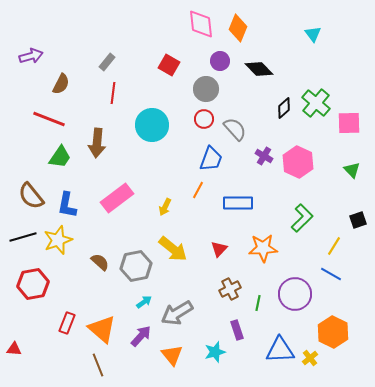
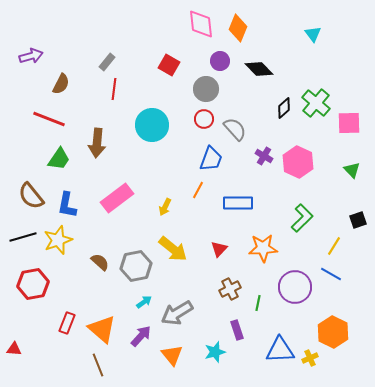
red line at (113, 93): moved 1 px right, 4 px up
green trapezoid at (60, 157): moved 1 px left, 2 px down
purple circle at (295, 294): moved 7 px up
yellow cross at (310, 358): rotated 14 degrees clockwise
